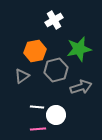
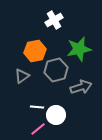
pink line: rotated 35 degrees counterclockwise
